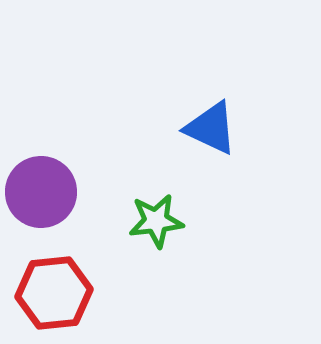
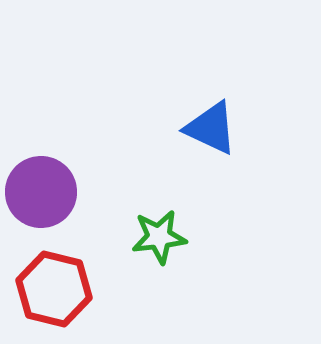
green star: moved 3 px right, 16 px down
red hexagon: moved 4 px up; rotated 20 degrees clockwise
